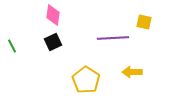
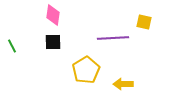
black square: rotated 24 degrees clockwise
yellow arrow: moved 9 px left, 12 px down
yellow pentagon: moved 10 px up; rotated 8 degrees clockwise
